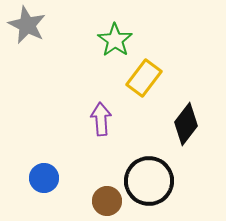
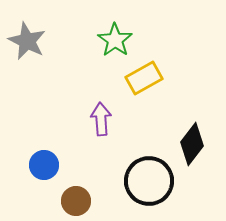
gray star: moved 16 px down
yellow rectangle: rotated 24 degrees clockwise
black diamond: moved 6 px right, 20 px down
blue circle: moved 13 px up
brown circle: moved 31 px left
